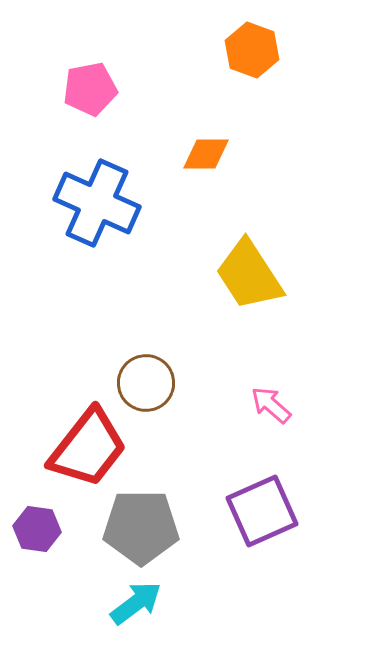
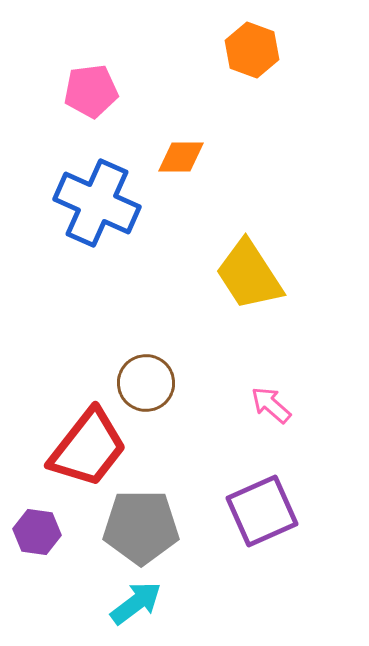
pink pentagon: moved 1 px right, 2 px down; rotated 4 degrees clockwise
orange diamond: moved 25 px left, 3 px down
purple hexagon: moved 3 px down
